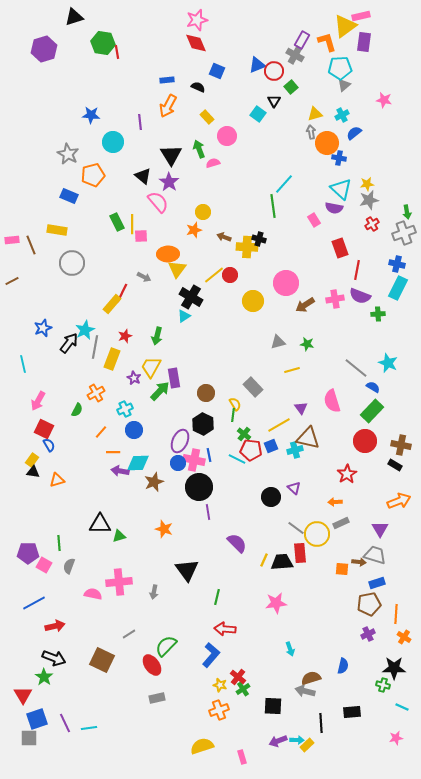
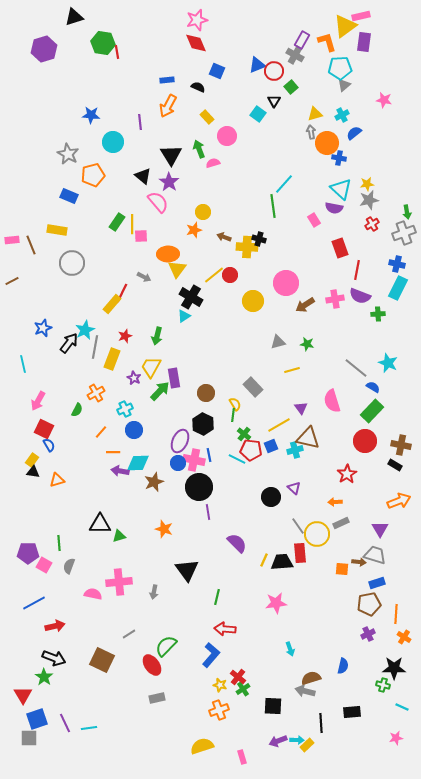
green rectangle at (117, 222): rotated 60 degrees clockwise
gray line at (296, 528): moved 2 px right, 2 px up; rotated 18 degrees clockwise
